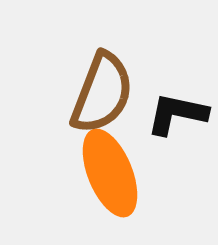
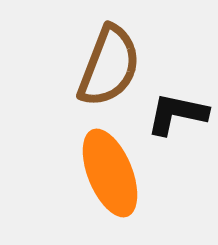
brown semicircle: moved 7 px right, 27 px up
